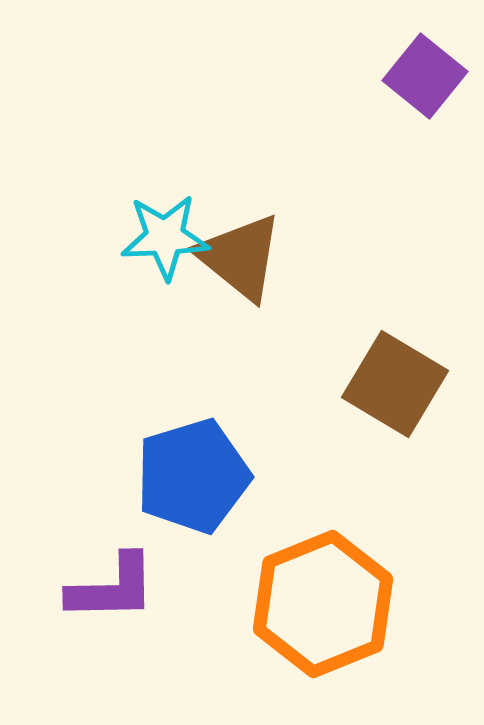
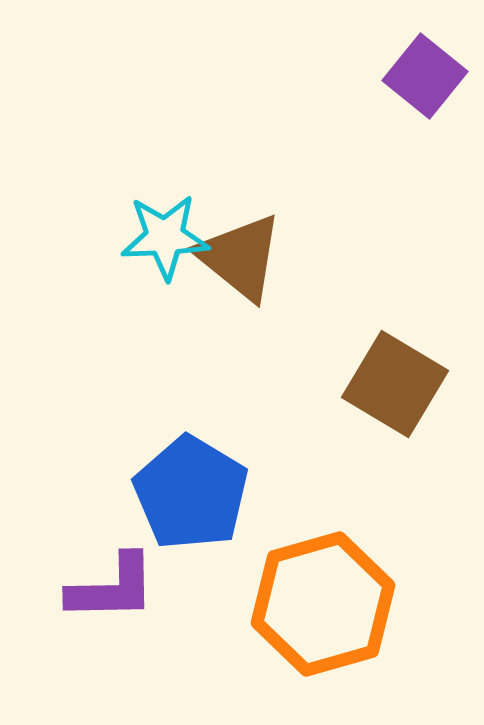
blue pentagon: moved 2 px left, 17 px down; rotated 24 degrees counterclockwise
orange hexagon: rotated 6 degrees clockwise
